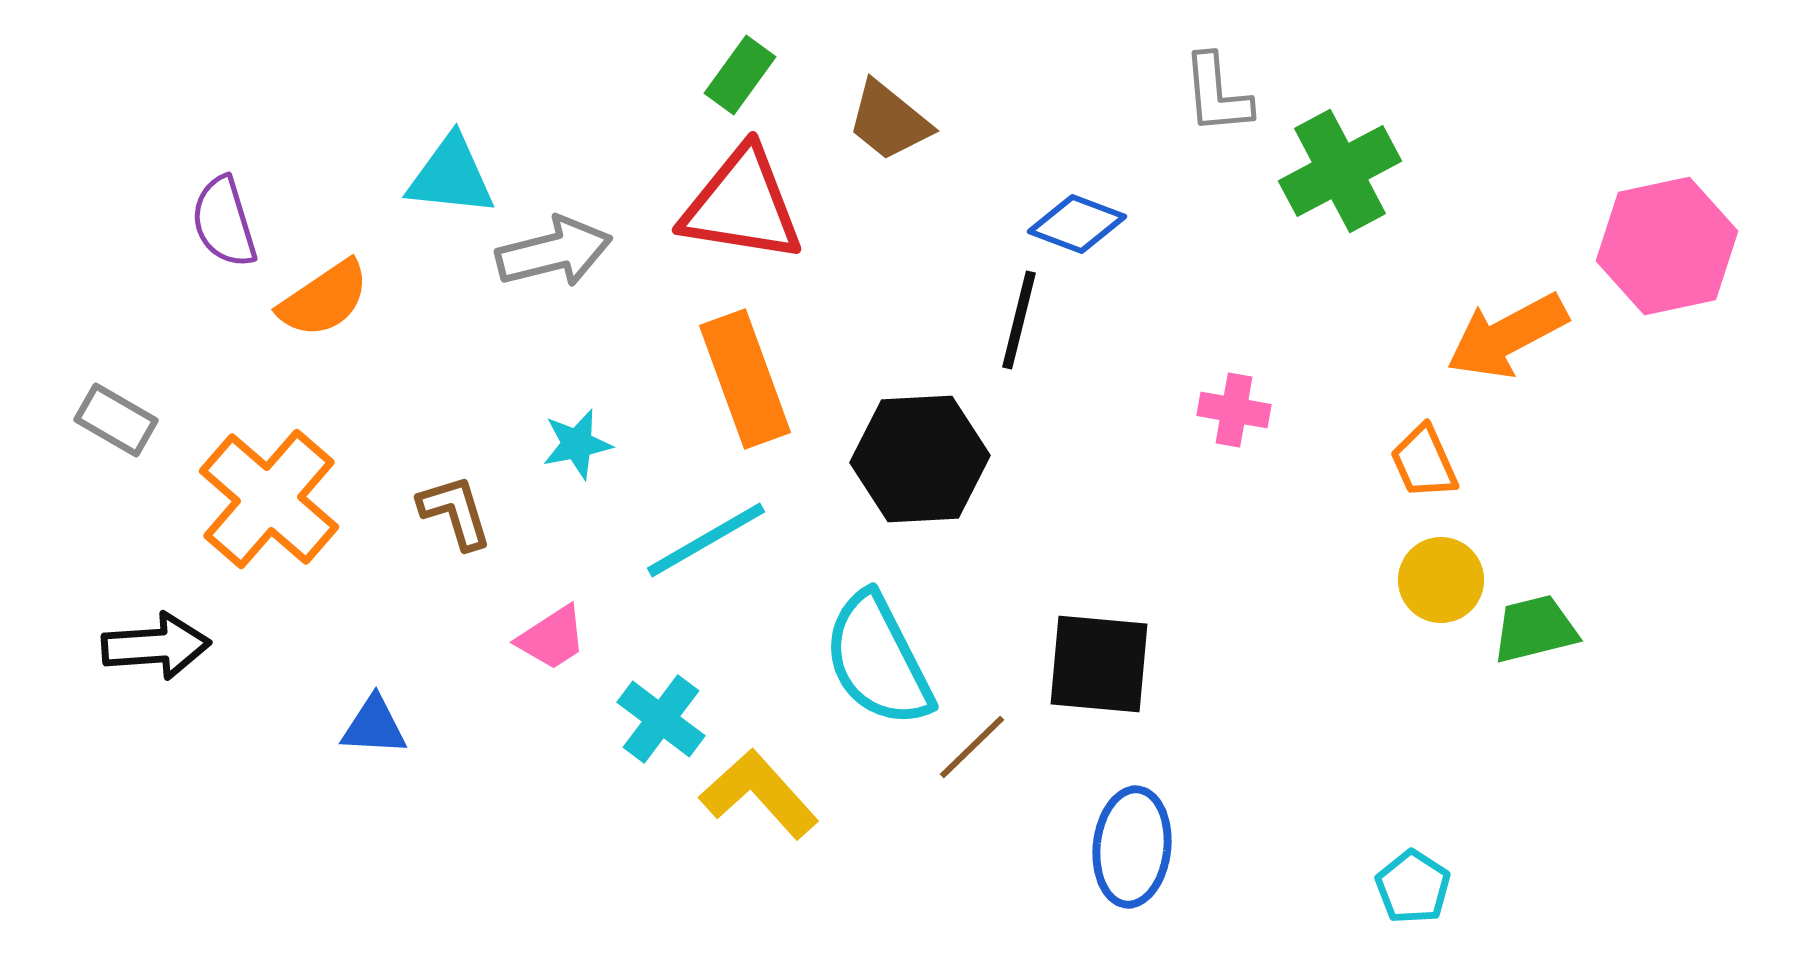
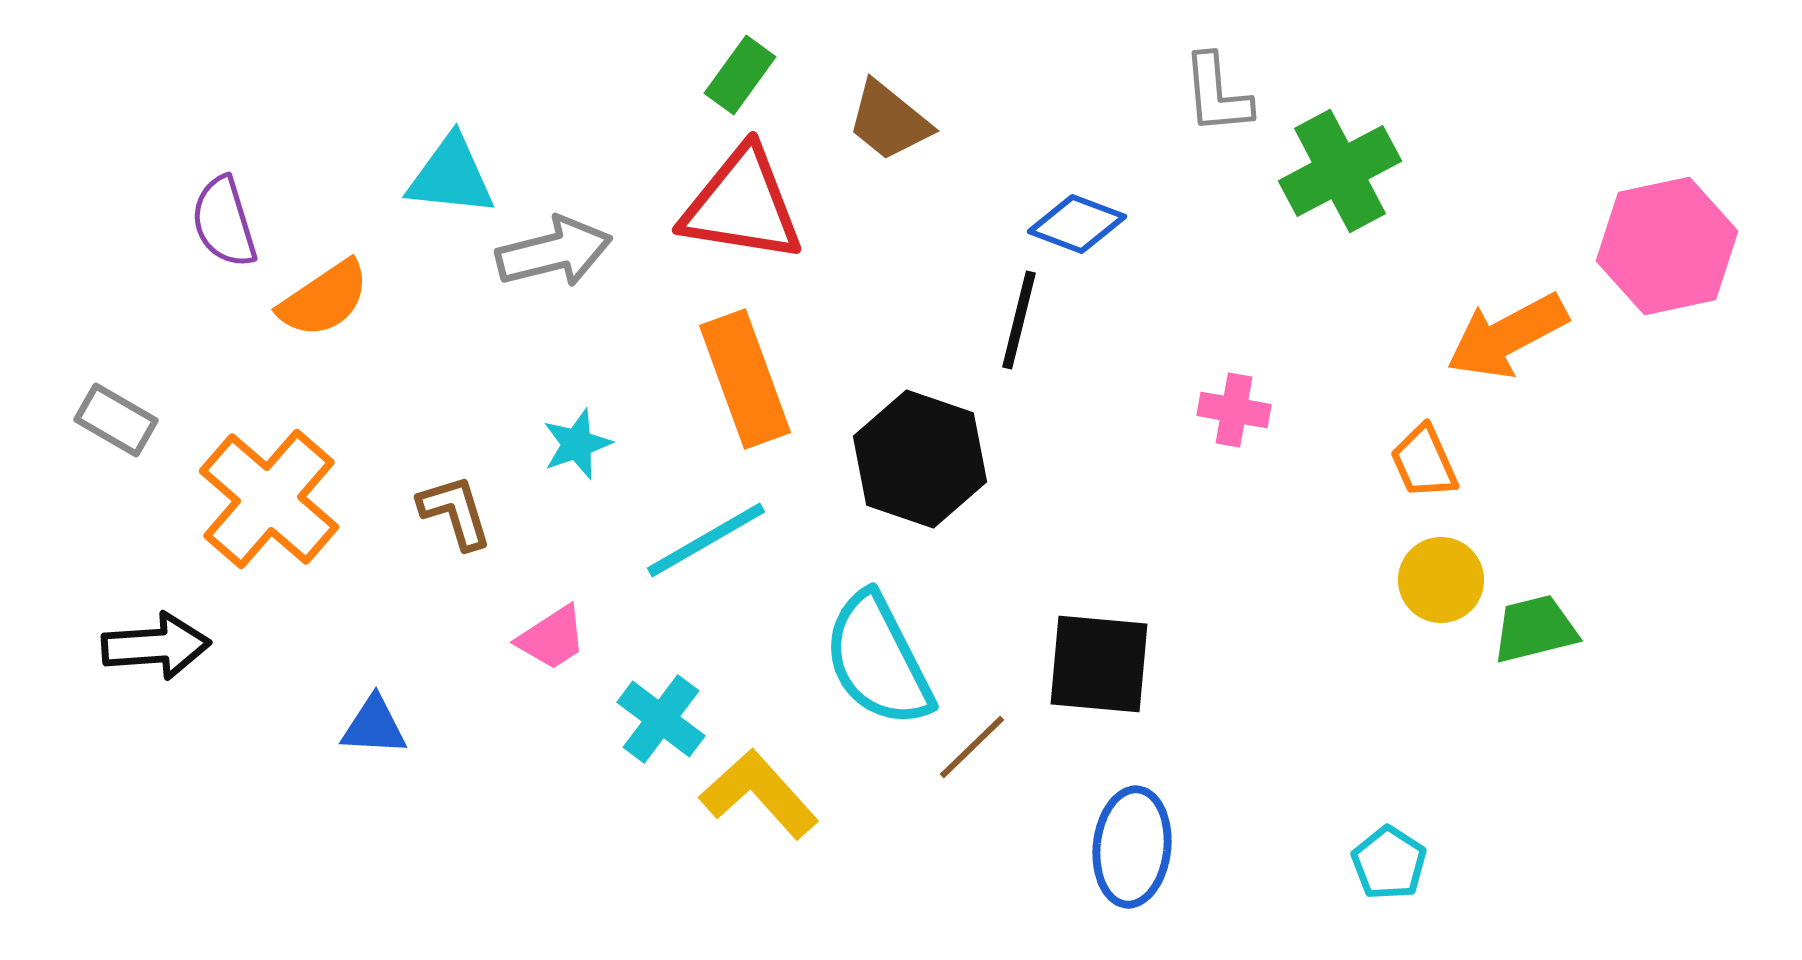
cyan star: rotated 8 degrees counterclockwise
black hexagon: rotated 22 degrees clockwise
cyan pentagon: moved 24 px left, 24 px up
